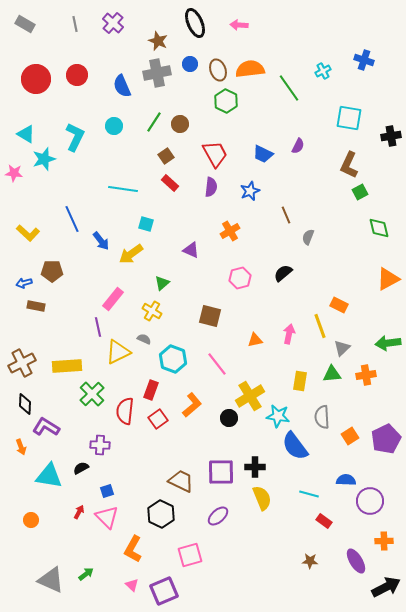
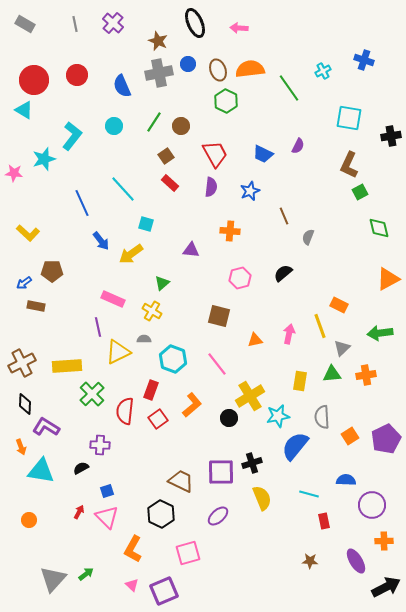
pink arrow at (239, 25): moved 3 px down
blue circle at (190, 64): moved 2 px left
gray cross at (157, 73): moved 2 px right
red circle at (36, 79): moved 2 px left, 1 px down
brown circle at (180, 124): moved 1 px right, 2 px down
cyan triangle at (26, 134): moved 2 px left, 24 px up
cyan L-shape at (75, 137): moved 3 px left, 1 px up; rotated 12 degrees clockwise
cyan line at (123, 189): rotated 40 degrees clockwise
brown line at (286, 215): moved 2 px left, 1 px down
blue line at (72, 219): moved 10 px right, 16 px up
orange cross at (230, 231): rotated 36 degrees clockwise
purple triangle at (191, 250): rotated 18 degrees counterclockwise
blue arrow at (24, 283): rotated 21 degrees counterclockwise
pink rectangle at (113, 299): rotated 75 degrees clockwise
brown square at (210, 316): moved 9 px right
gray semicircle at (144, 339): rotated 24 degrees counterclockwise
green arrow at (388, 343): moved 8 px left, 10 px up
cyan star at (278, 416): rotated 20 degrees counterclockwise
blue semicircle at (295, 446): rotated 76 degrees clockwise
black cross at (255, 467): moved 3 px left, 4 px up; rotated 18 degrees counterclockwise
cyan triangle at (49, 476): moved 8 px left, 5 px up
purple circle at (370, 501): moved 2 px right, 4 px down
orange circle at (31, 520): moved 2 px left
red rectangle at (324, 521): rotated 42 degrees clockwise
pink square at (190, 555): moved 2 px left, 2 px up
gray triangle at (51, 580): moved 2 px right, 1 px up; rotated 48 degrees clockwise
